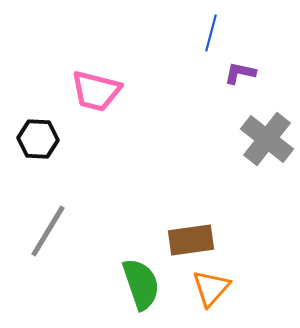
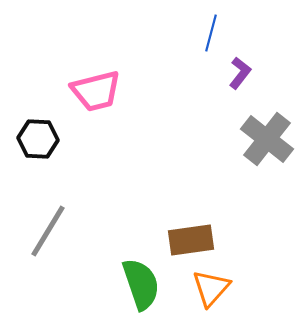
purple L-shape: rotated 116 degrees clockwise
pink trapezoid: rotated 28 degrees counterclockwise
